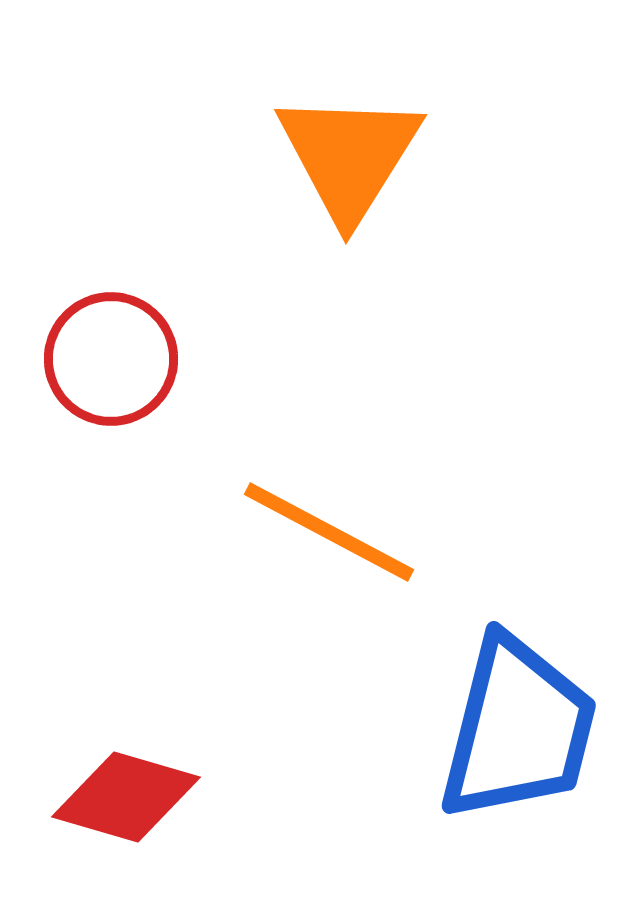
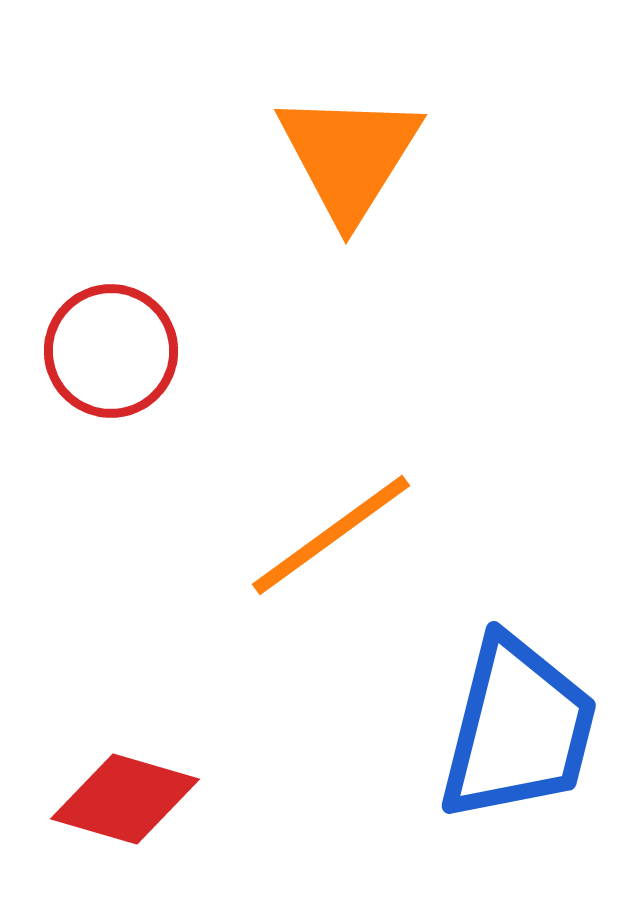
red circle: moved 8 px up
orange line: moved 2 px right, 3 px down; rotated 64 degrees counterclockwise
red diamond: moved 1 px left, 2 px down
